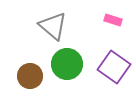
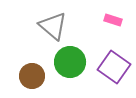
green circle: moved 3 px right, 2 px up
brown circle: moved 2 px right
